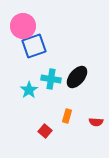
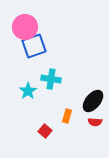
pink circle: moved 2 px right, 1 px down
black ellipse: moved 16 px right, 24 px down
cyan star: moved 1 px left, 1 px down
red semicircle: moved 1 px left
